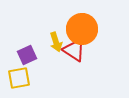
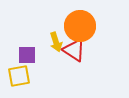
orange circle: moved 2 px left, 3 px up
purple square: rotated 24 degrees clockwise
yellow square: moved 2 px up
